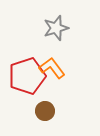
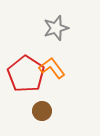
red pentagon: moved 1 px left, 2 px up; rotated 21 degrees counterclockwise
brown circle: moved 3 px left
